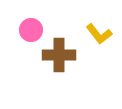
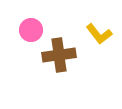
brown cross: rotated 8 degrees counterclockwise
